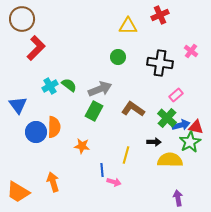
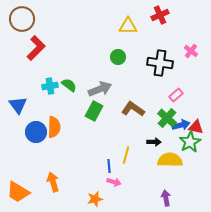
cyan cross: rotated 21 degrees clockwise
orange star: moved 13 px right, 53 px down; rotated 21 degrees counterclockwise
blue line: moved 7 px right, 4 px up
purple arrow: moved 12 px left
